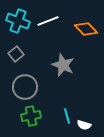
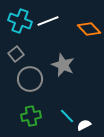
cyan cross: moved 2 px right
orange diamond: moved 3 px right
gray circle: moved 5 px right, 8 px up
cyan line: rotated 28 degrees counterclockwise
white semicircle: rotated 136 degrees clockwise
